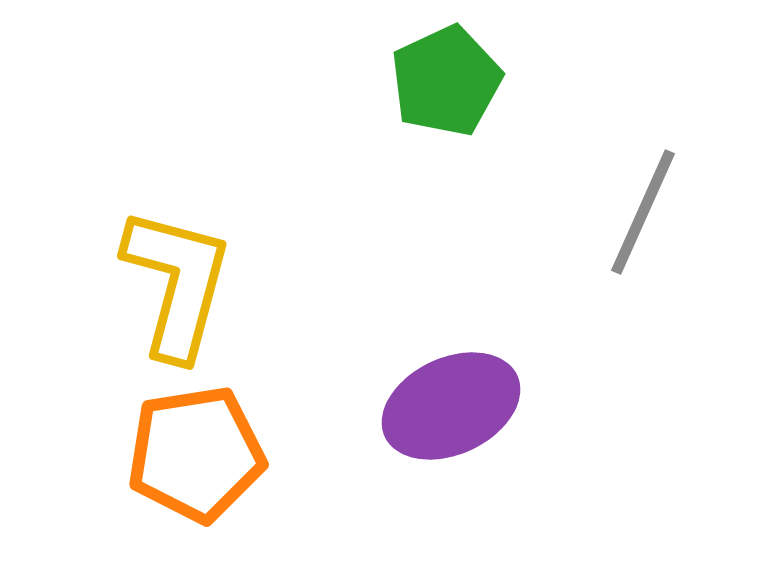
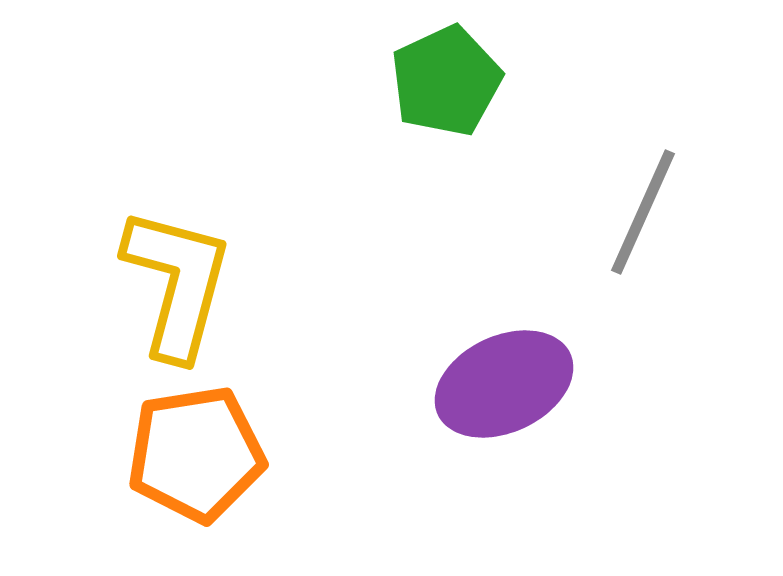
purple ellipse: moved 53 px right, 22 px up
